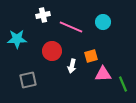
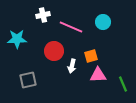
red circle: moved 2 px right
pink triangle: moved 5 px left, 1 px down
